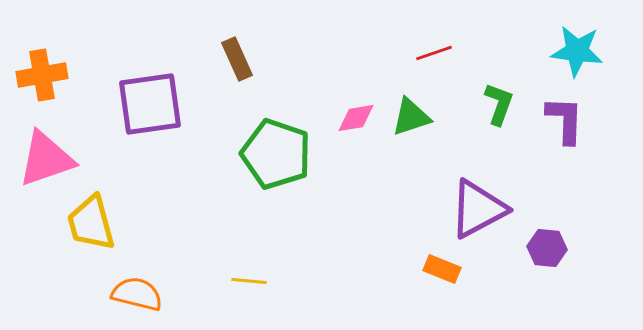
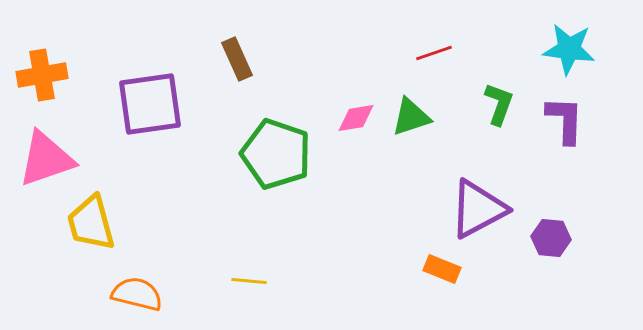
cyan star: moved 8 px left, 2 px up
purple hexagon: moved 4 px right, 10 px up
